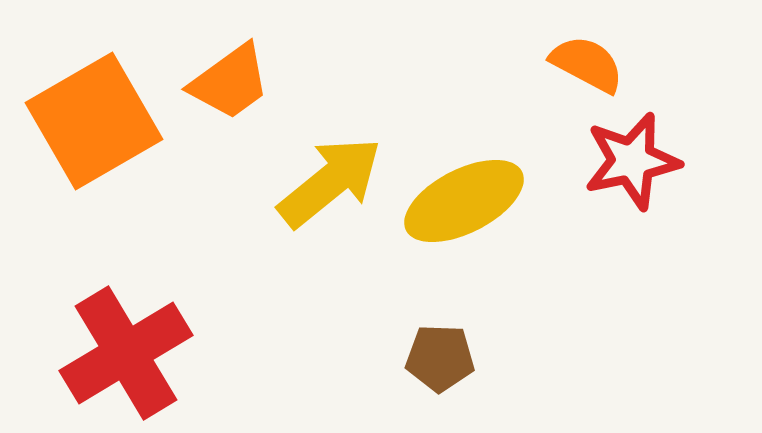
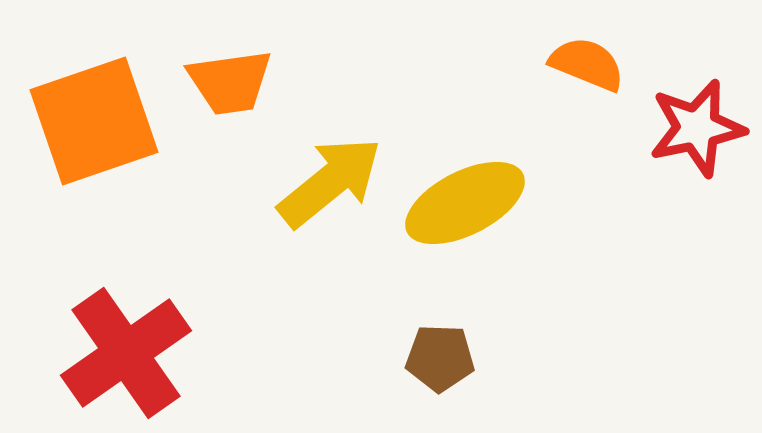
orange semicircle: rotated 6 degrees counterclockwise
orange trapezoid: rotated 28 degrees clockwise
orange square: rotated 11 degrees clockwise
red star: moved 65 px right, 33 px up
yellow ellipse: moved 1 px right, 2 px down
red cross: rotated 4 degrees counterclockwise
